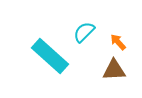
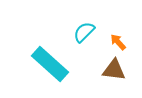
cyan rectangle: moved 8 px down
brown triangle: rotated 10 degrees clockwise
